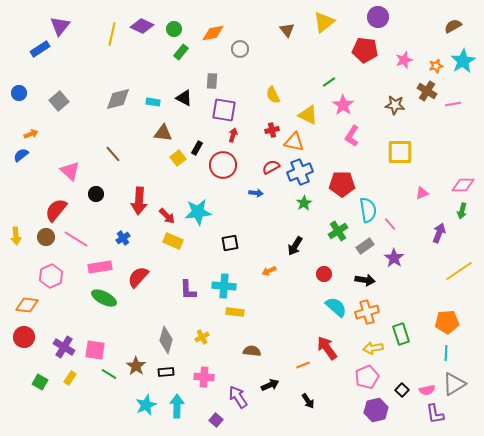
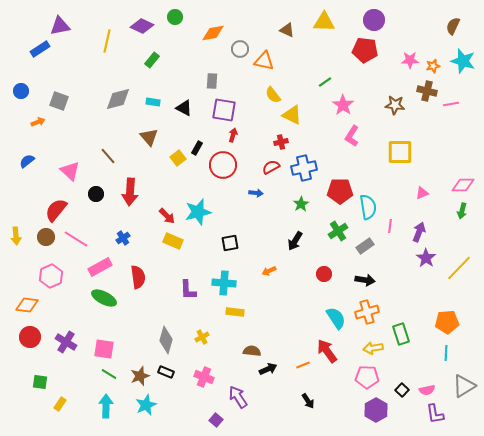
purple circle at (378, 17): moved 4 px left, 3 px down
yellow triangle at (324, 22): rotated 40 degrees clockwise
purple triangle at (60, 26): rotated 40 degrees clockwise
brown semicircle at (453, 26): rotated 36 degrees counterclockwise
green circle at (174, 29): moved 1 px right, 12 px up
brown triangle at (287, 30): rotated 28 degrees counterclockwise
yellow line at (112, 34): moved 5 px left, 7 px down
green rectangle at (181, 52): moved 29 px left, 8 px down
pink star at (404, 60): moved 6 px right; rotated 18 degrees clockwise
cyan star at (463, 61): rotated 25 degrees counterclockwise
orange star at (436, 66): moved 3 px left
green line at (329, 82): moved 4 px left
brown cross at (427, 91): rotated 18 degrees counterclockwise
blue circle at (19, 93): moved 2 px right, 2 px up
yellow semicircle at (273, 95): rotated 12 degrees counterclockwise
black triangle at (184, 98): moved 10 px down
gray square at (59, 101): rotated 30 degrees counterclockwise
pink line at (453, 104): moved 2 px left
yellow triangle at (308, 115): moved 16 px left
red cross at (272, 130): moved 9 px right, 12 px down
brown triangle at (163, 133): moved 14 px left, 4 px down; rotated 42 degrees clockwise
orange arrow at (31, 134): moved 7 px right, 12 px up
orange triangle at (294, 142): moved 30 px left, 81 px up
brown line at (113, 154): moved 5 px left, 2 px down
blue semicircle at (21, 155): moved 6 px right, 6 px down
blue cross at (300, 172): moved 4 px right, 4 px up; rotated 10 degrees clockwise
red pentagon at (342, 184): moved 2 px left, 7 px down
red arrow at (139, 201): moved 9 px left, 9 px up
green star at (304, 203): moved 3 px left, 1 px down
cyan semicircle at (368, 210): moved 3 px up
cyan star at (198, 212): rotated 8 degrees counterclockwise
pink line at (390, 224): moved 2 px down; rotated 48 degrees clockwise
purple arrow at (439, 233): moved 20 px left, 1 px up
black arrow at (295, 246): moved 5 px up
purple star at (394, 258): moved 32 px right
pink rectangle at (100, 267): rotated 20 degrees counterclockwise
yellow line at (459, 271): moved 3 px up; rotated 12 degrees counterclockwise
red semicircle at (138, 277): rotated 130 degrees clockwise
cyan cross at (224, 286): moved 3 px up
cyan semicircle at (336, 307): moved 11 px down; rotated 15 degrees clockwise
red circle at (24, 337): moved 6 px right
purple cross at (64, 347): moved 2 px right, 5 px up
red arrow at (327, 348): moved 3 px down
pink square at (95, 350): moved 9 px right, 1 px up
brown star at (136, 366): moved 4 px right, 10 px down; rotated 18 degrees clockwise
black rectangle at (166, 372): rotated 28 degrees clockwise
pink cross at (204, 377): rotated 18 degrees clockwise
pink pentagon at (367, 377): rotated 25 degrees clockwise
yellow rectangle at (70, 378): moved 10 px left, 26 px down
green square at (40, 382): rotated 21 degrees counterclockwise
gray triangle at (454, 384): moved 10 px right, 2 px down
black arrow at (270, 385): moved 2 px left, 16 px up
cyan arrow at (177, 406): moved 71 px left
purple hexagon at (376, 410): rotated 15 degrees counterclockwise
